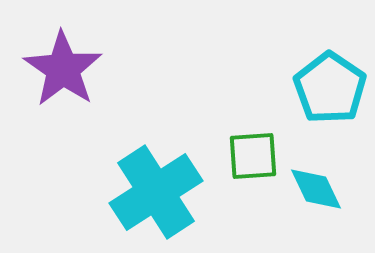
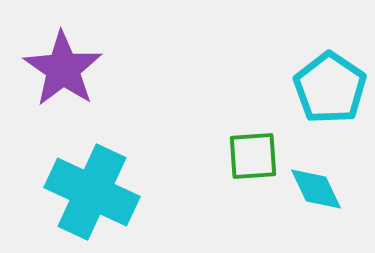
cyan cross: moved 64 px left; rotated 32 degrees counterclockwise
